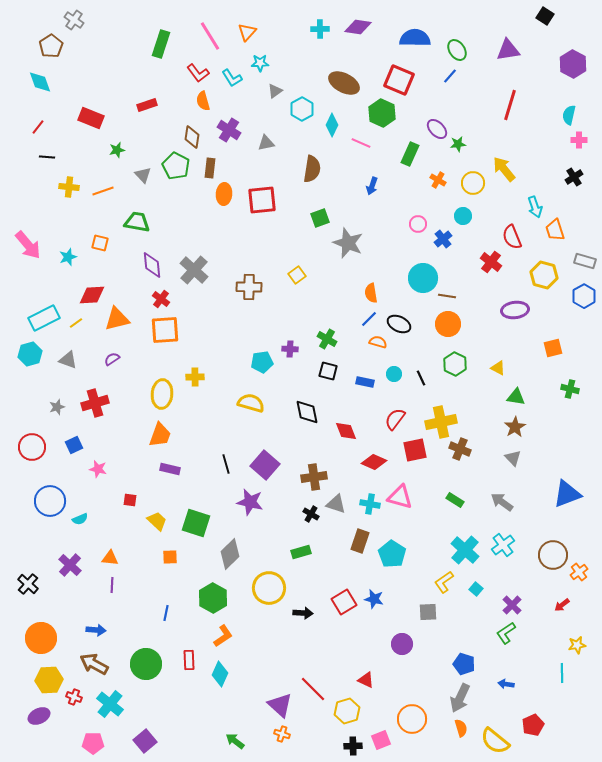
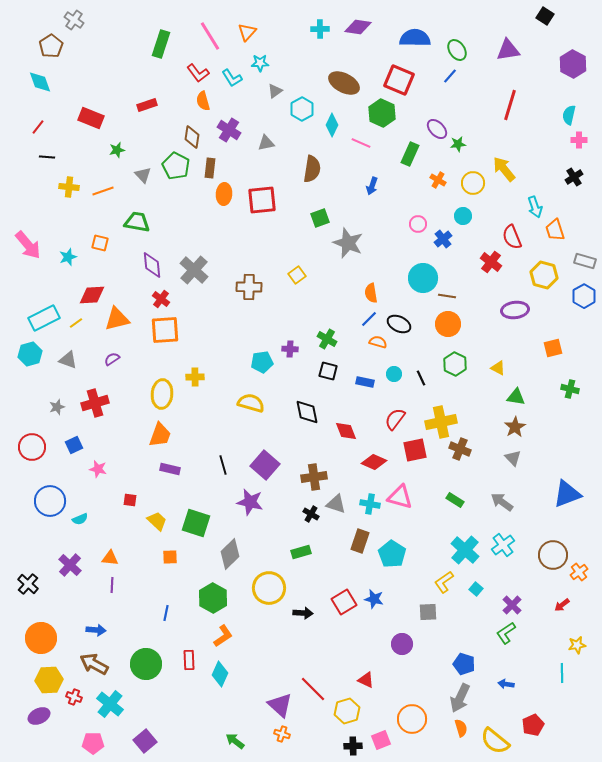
black line at (226, 464): moved 3 px left, 1 px down
